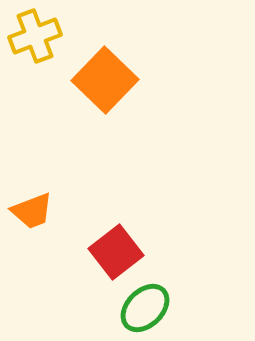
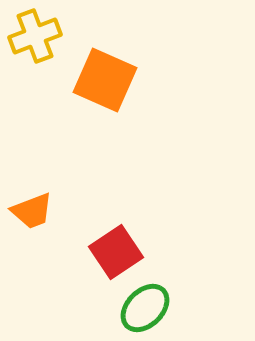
orange square: rotated 20 degrees counterclockwise
red square: rotated 4 degrees clockwise
